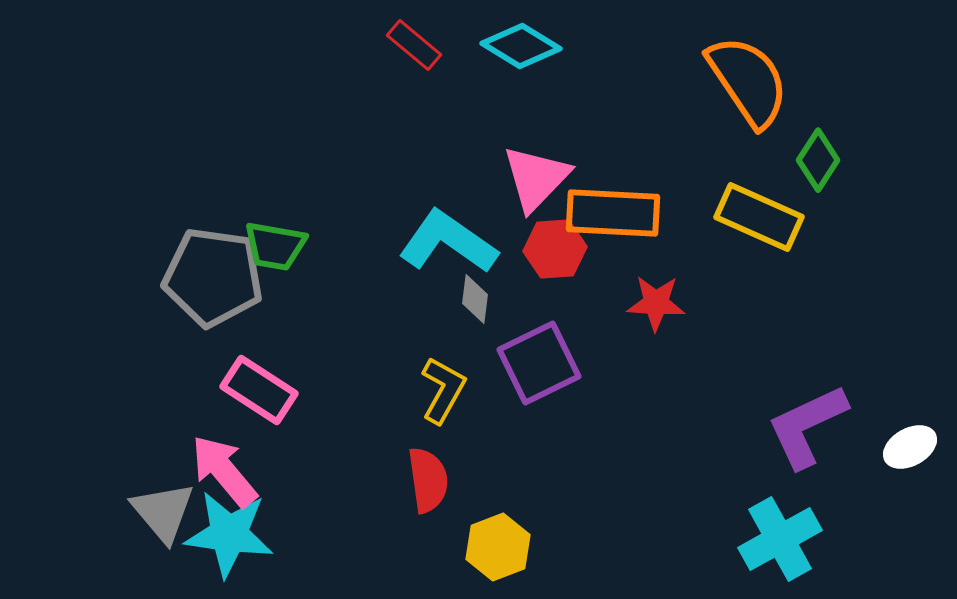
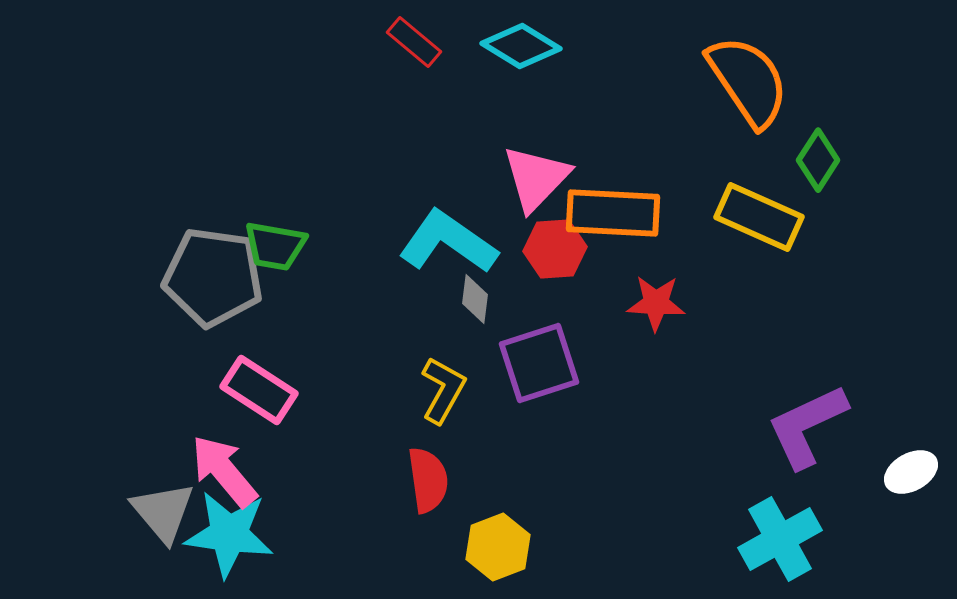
red rectangle: moved 3 px up
purple square: rotated 8 degrees clockwise
white ellipse: moved 1 px right, 25 px down
